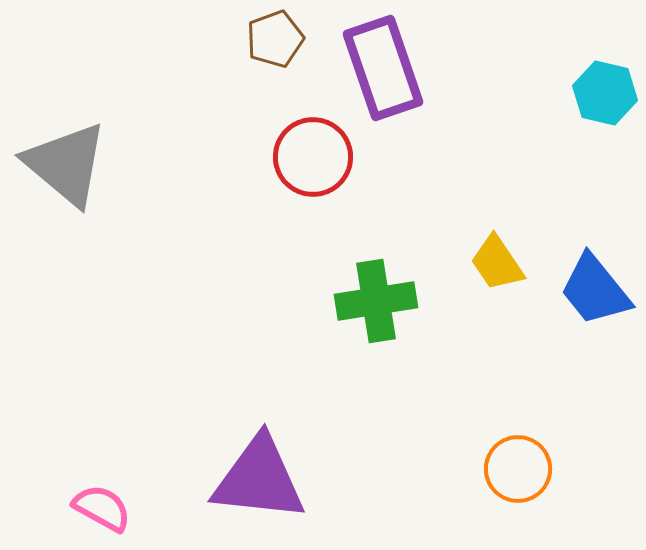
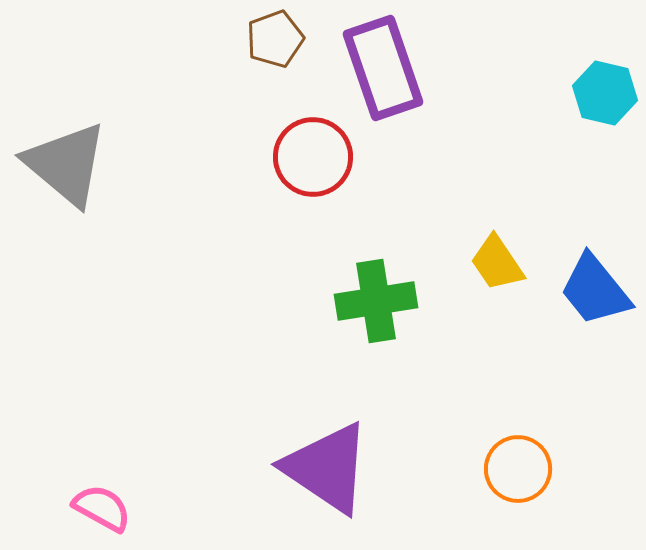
purple triangle: moved 68 px right, 11 px up; rotated 28 degrees clockwise
